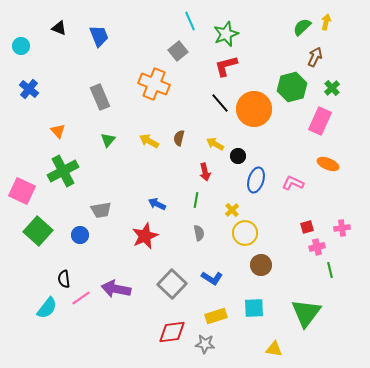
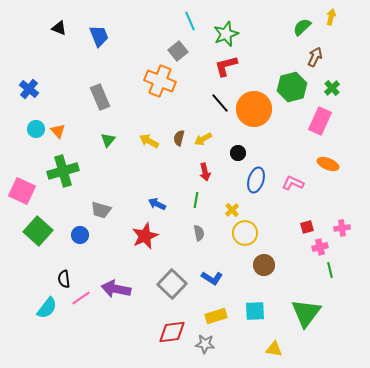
yellow arrow at (326, 22): moved 5 px right, 5 px up
cyan circle at (21, 46): moved 15 px right, 83 px down
orange cross at (154, 84): moved 6 px right, 3 px up
yellow arrow at (215, 144): moved 12 px left, 5 px up; rotated 60 degrees counterclockwise
black circle at (238, 156): moved 3 px up
green cross at (63, 171): rotated 12 degrees clockwise
gray trapezoid at (101, 210): rotated 25 degrees clockwise
pink cross at (317, 247): moved 3 px right
brown circle at (261, 265): moved 3 px right
cyan square at (254, 308): moved 1 px right, 3 px down
